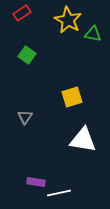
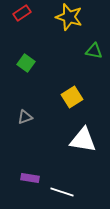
yellow star: moved 1 px right, 3 px up; rotated 12 degrees counterclockwise
green triangle: moved 1 px right, 17 px down
green square: moved 1 px left, 8 px down
yellow square: rotated 15 degrees counterclockwise
gray triangle: rotated 35 degrees clockwise
purple rectangle: moved 6 px left, 4 px up
white line: moved 3 px right, 1 px up; rotated 30 degrees clockwise
